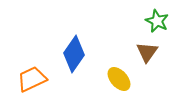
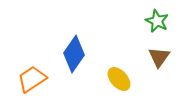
brown triangle: moved 12 px right, 5 px down
orange trapezoid: rotated 8 degrees counterclockwise
